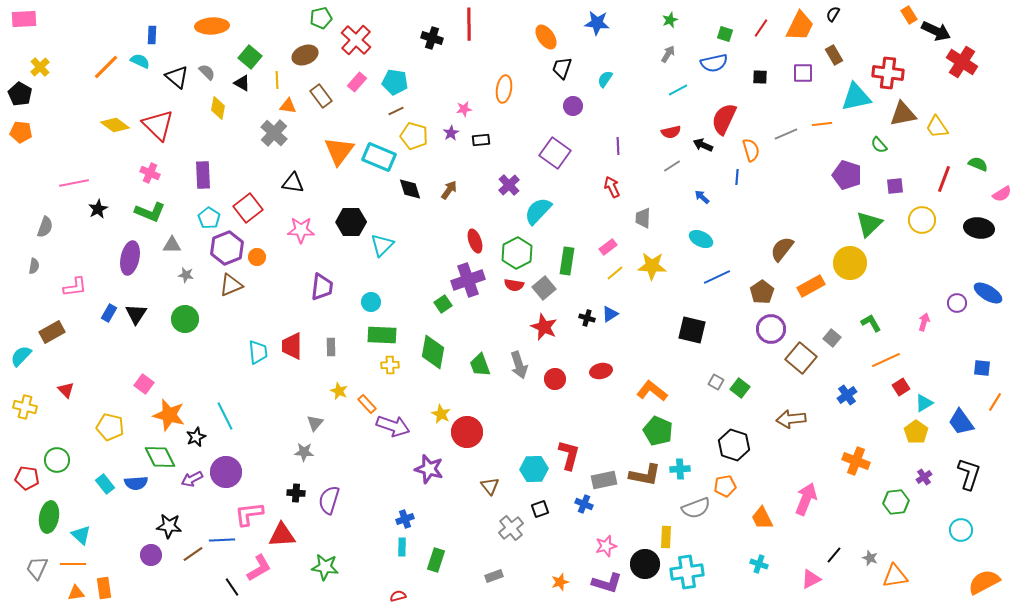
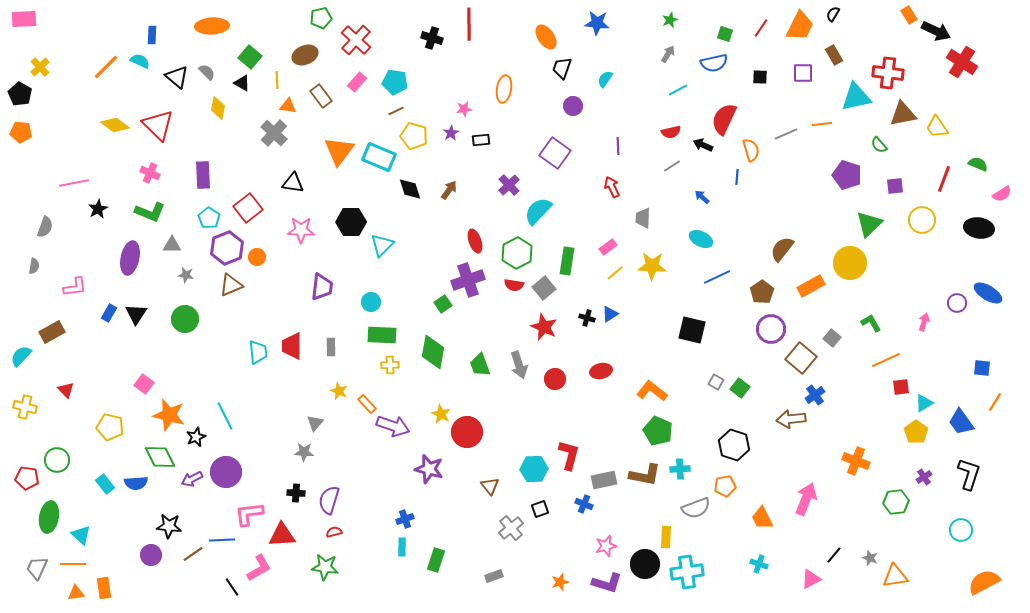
red square at (901, 387): rotated 24 degrees clockwise
blue cross at (847, 395): moved 32 px left
red semicircle at (398, 596): moved 64 px left, 64 px up
